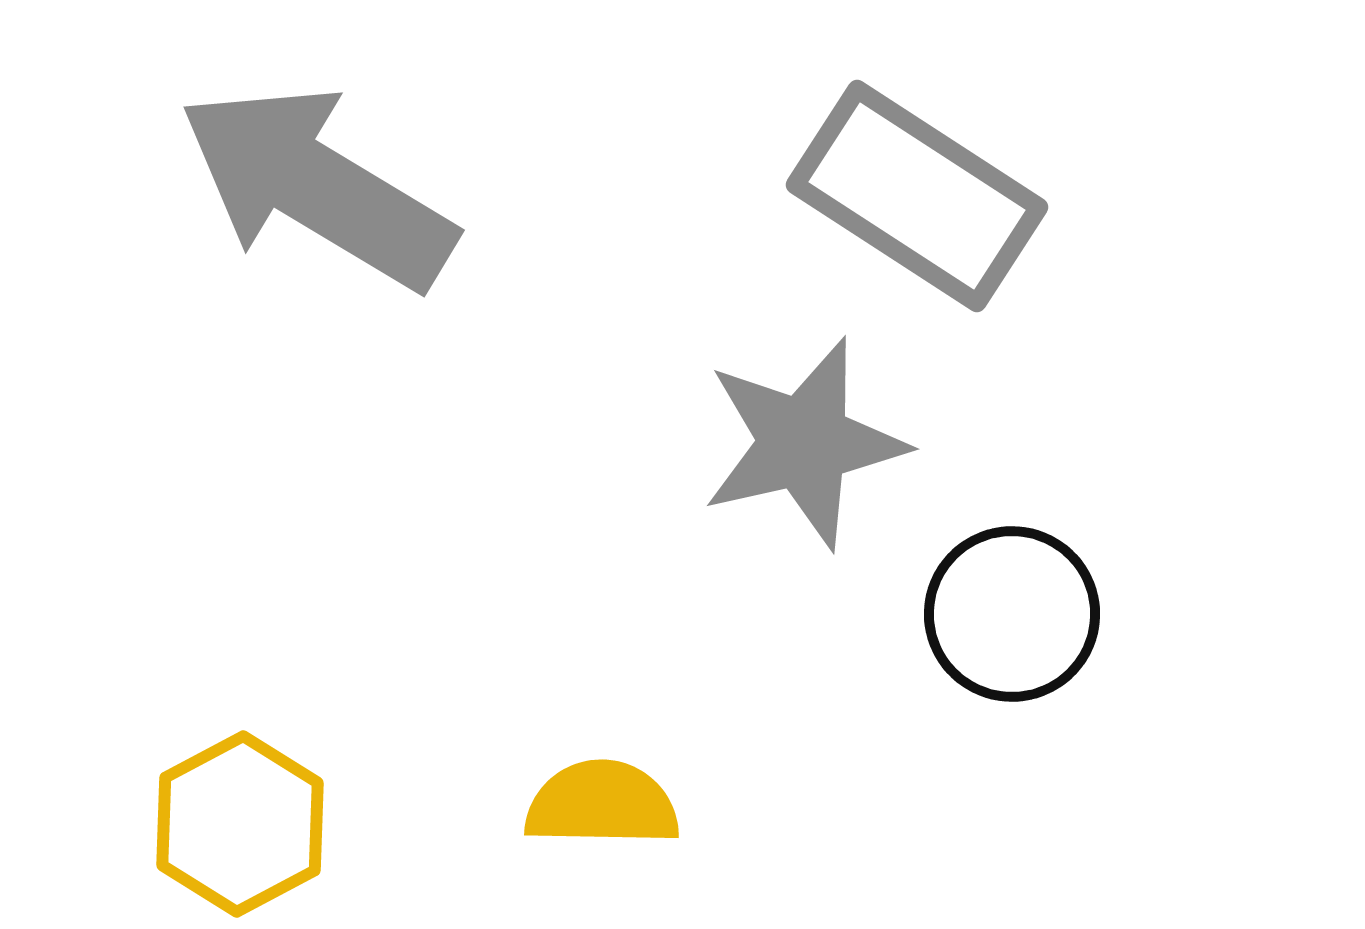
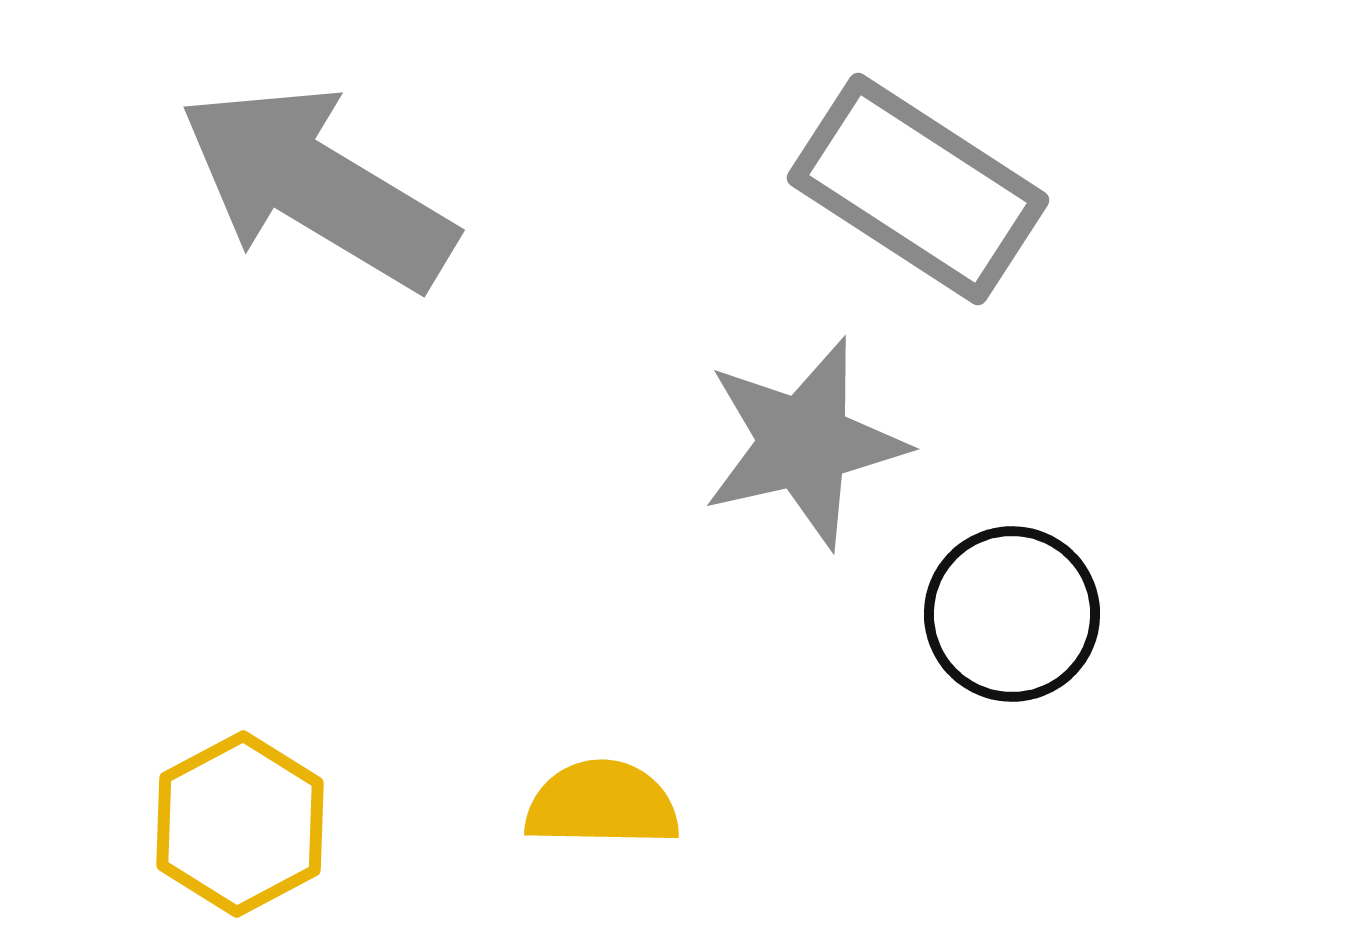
gray rectangle: moved 1 px right, 7 px up
